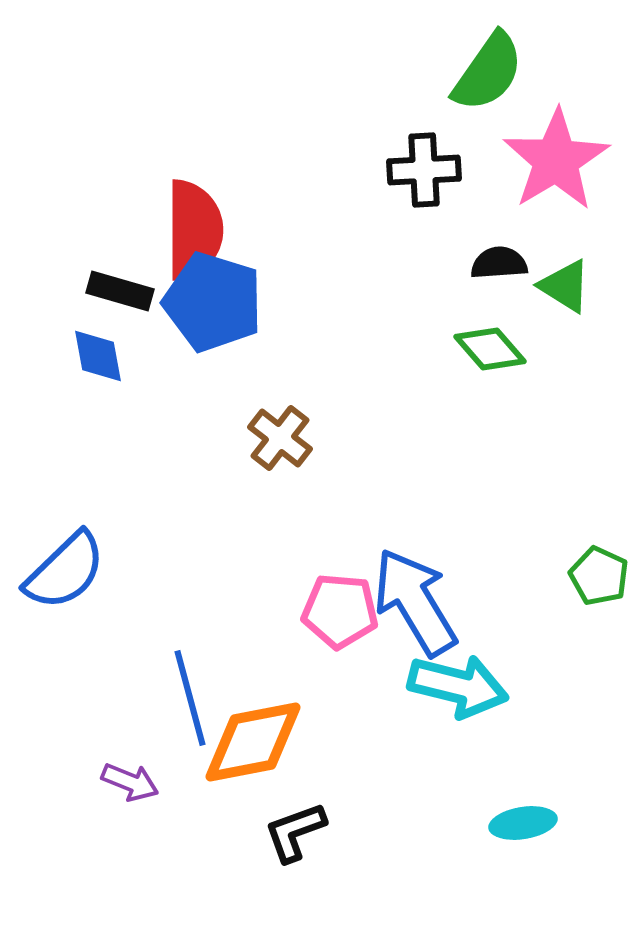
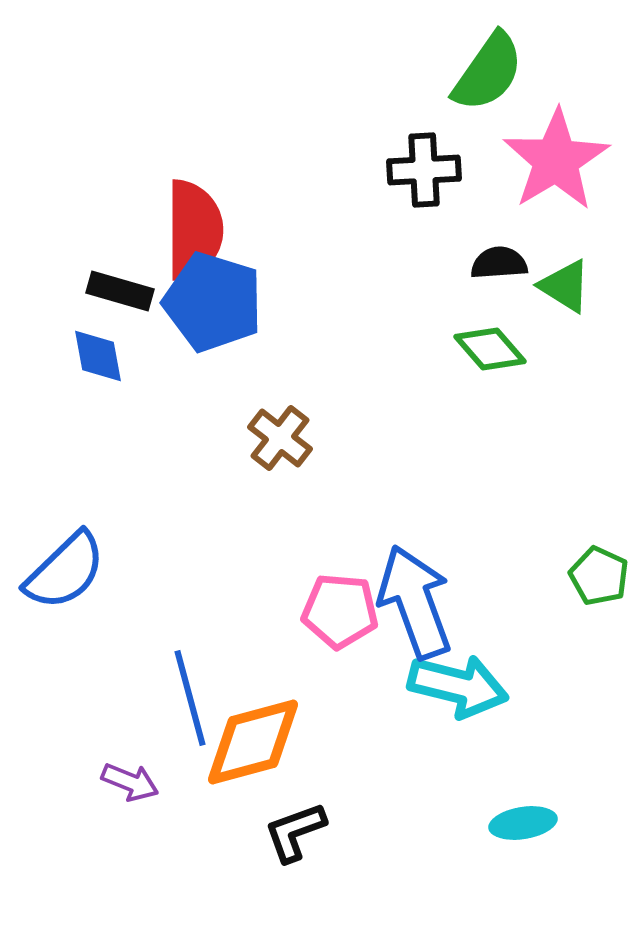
blue arrow: rotated 11 degrees clockwise
orange diamond: rotated 4 degrees counterclockwise
